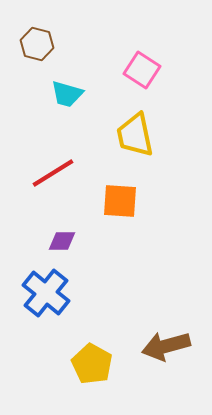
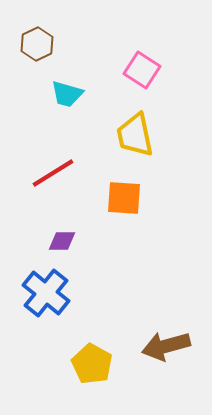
brown hexagon: rotated 20 degrees clockwise
orange square: moved 4 px right, 3 px up
